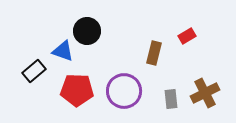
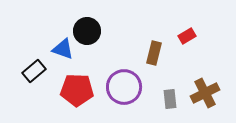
blue triangle: moved 2 px up
purple circle: moved 4 px up
gray rectangle: moved 1 px left
